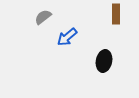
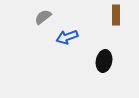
brown rectangle: moved 1 px down
blue arrow: rotated 20 degrees clockwise
